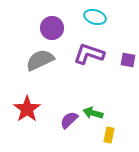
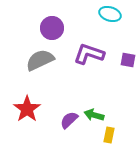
cyan ellipse: moved 15 px right, 3 px up
green arrow: moved 1 px right, 2 px down
